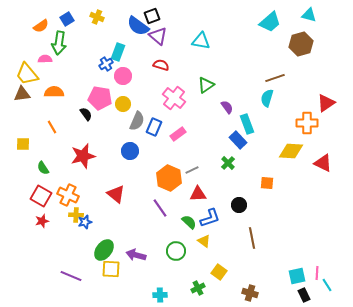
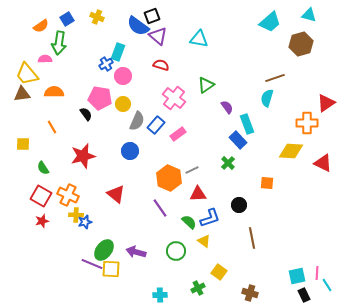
cyan triangle at (201, 41): moved 2 px left, 2 px up
blue rectangle at (154, 127): moved 2 px right, 2 px up; rotated 18 degrees clockwise
purple arrow at (136, 255): moved 3 px up
purple line at (71, 276): moved 21 px right, 12 px up
